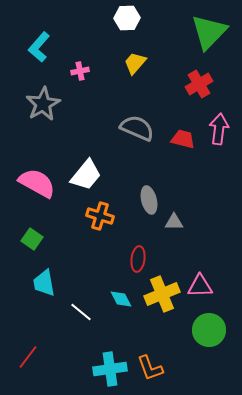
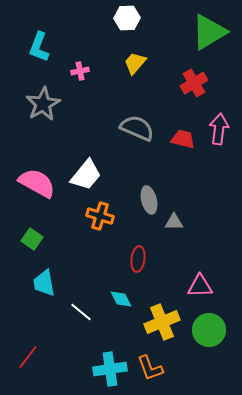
green triangle: rotated 15 degrees clockwise
cyan L-shape: rotated 20 degrees counterclockwise
red cross: moved 5 px left, 1 px up
yellow cross: moved 28 px down
